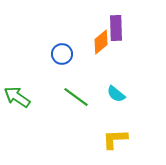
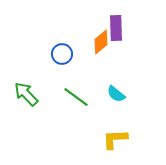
green arrow: moved 9 px right, 3 px up; rotated 12 degrees clockwise
